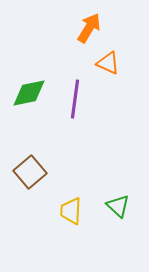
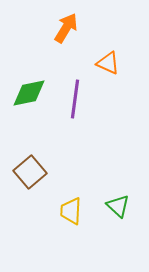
orange arrow: moved 23 px left
